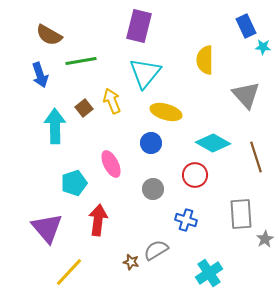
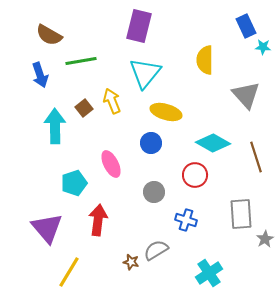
gray circle: moved 1 px right, 3 px down
yellow line: rotated 12 degrees counterclockwise
